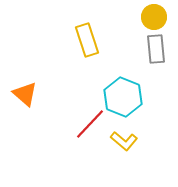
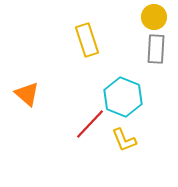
gray rectangle: rotated 8 degrees clockwise
orange triangle: moved 2 px right
yellow L-shape: moved 1 px up; rotated 28 degrees clockwise
